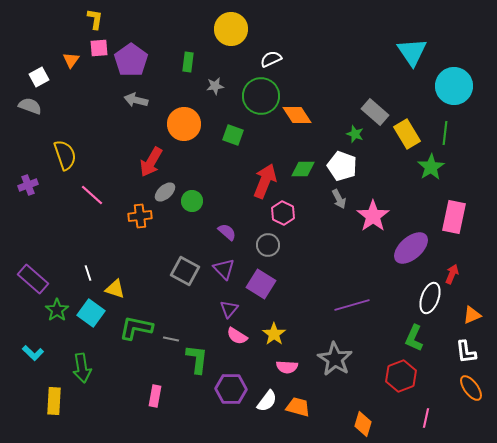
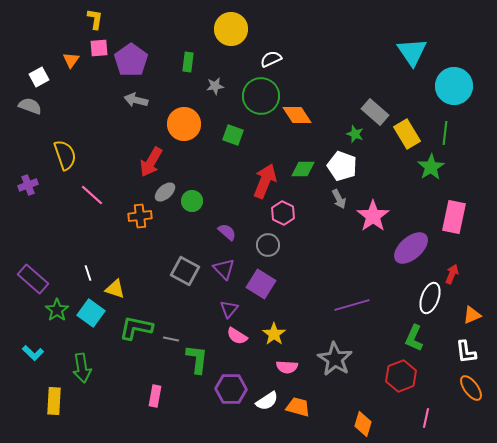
white semicircle at (267, 401): rotated 20 degrees clockwise
